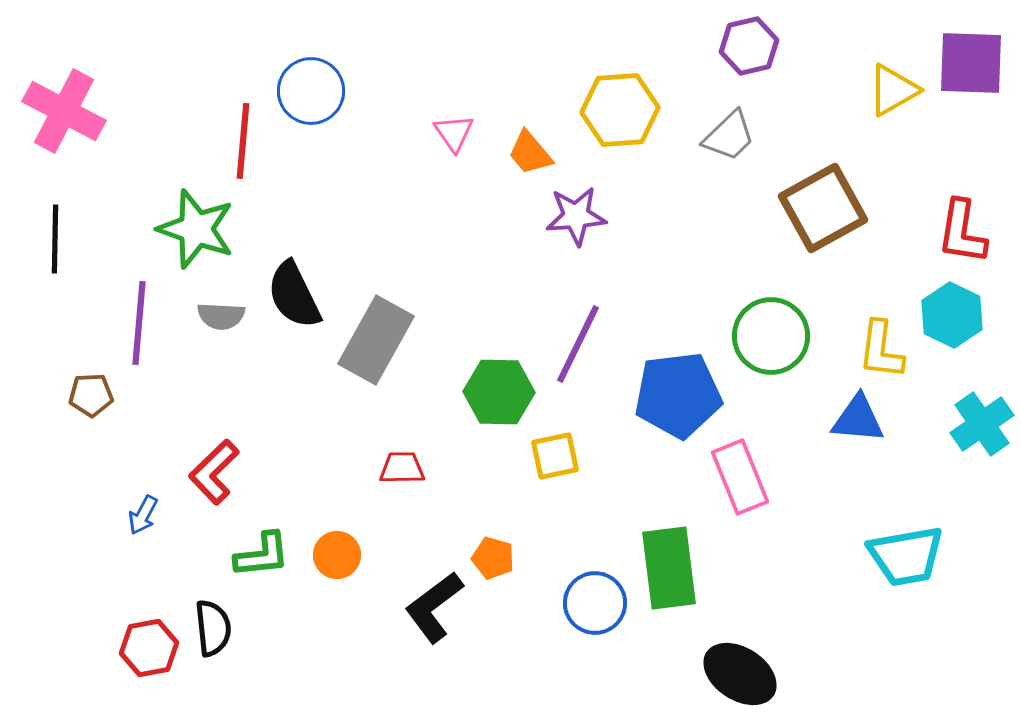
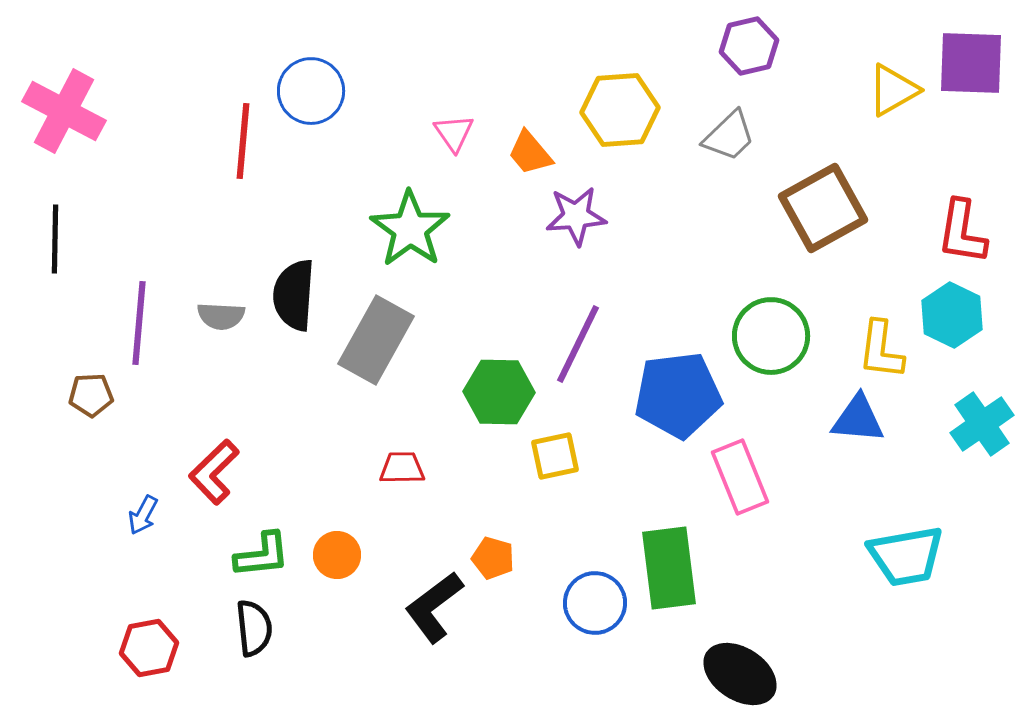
green star at (196, 229): moved 214 px right; rotated 16 degrees clockwise
black semicircle at (294, 295): rotated 30 degrees clockwise
black semicircle at (213, 628): moved 41 px right
